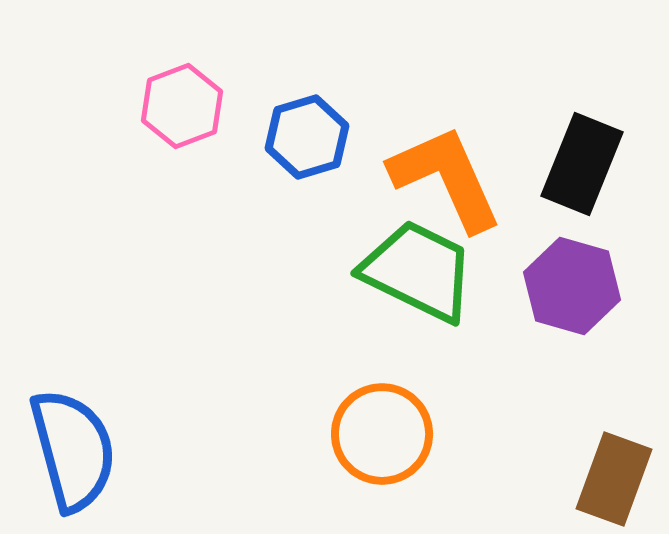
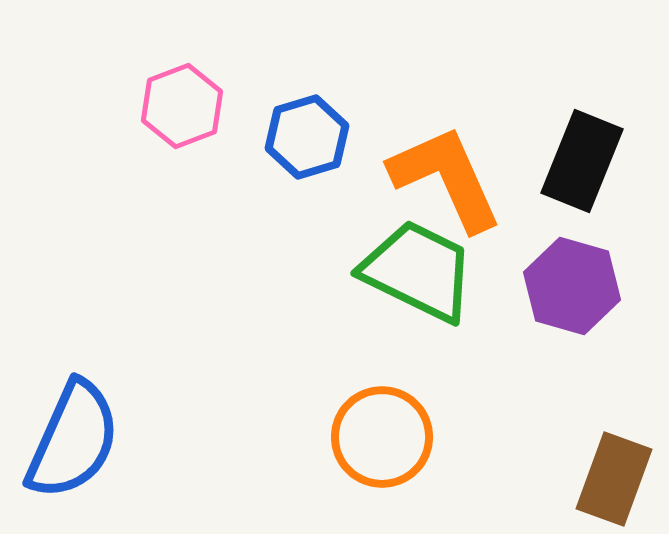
black rectangle: moved 3 px up
orange circle: moved 3 px down
blue semicircle: moved 10 px up; rotated 39 degrees clockwise
